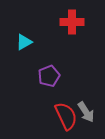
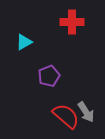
red semicircle: rotated 24 degrees counterclockwise
